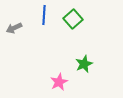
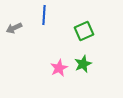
green square: moved 11 px right, 12 px down; rotated 18 degrees clockwise
green star: moved 1 px left
pink star: moved 14 px up
